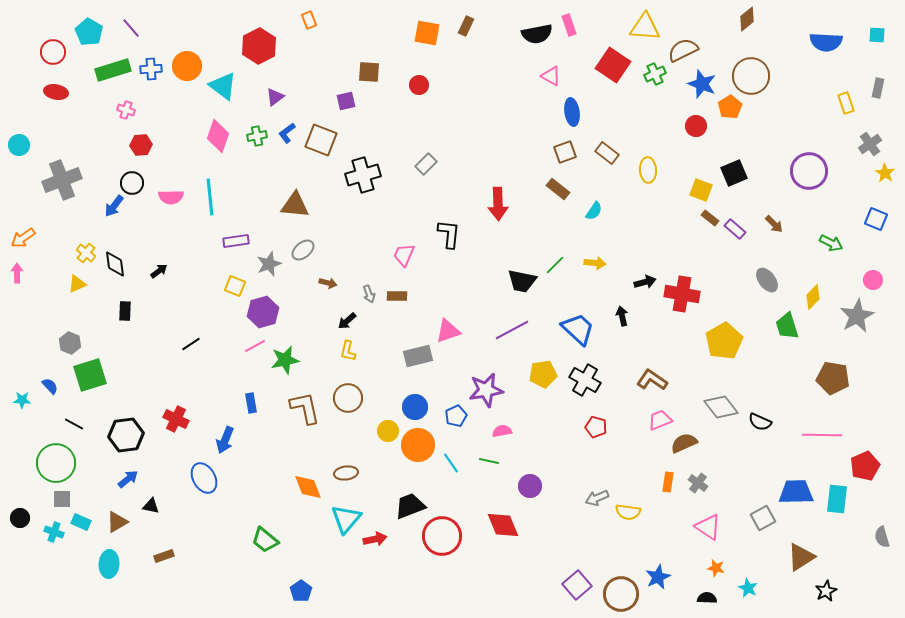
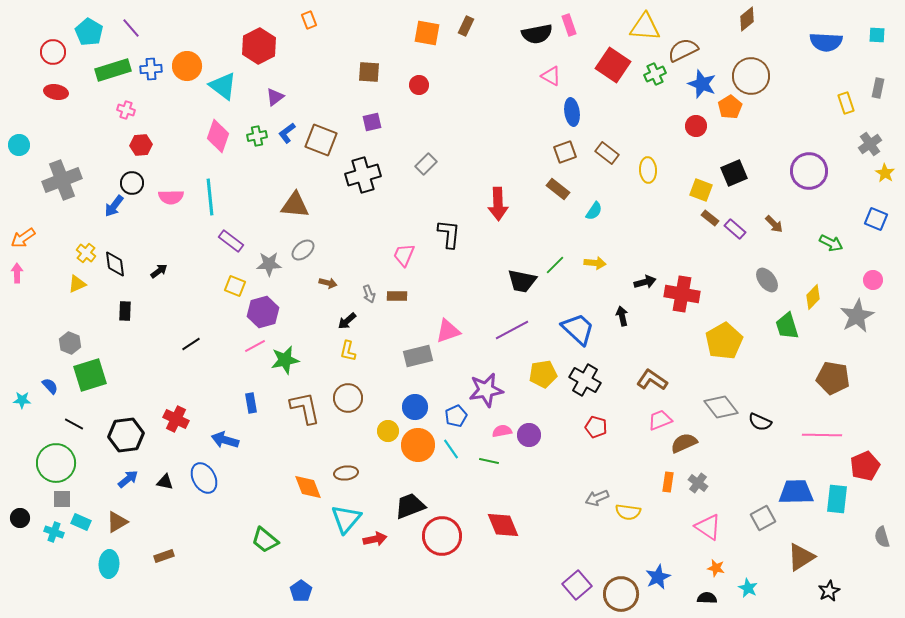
purple square at (346, 101): moved 26 px right, 21 px down
purple rectangle at (236, 241): moved 5 px left; rotated 45 degrees clockwise
gray star at (269, 264): rotated 20 degrees clockwise
blue arrow at (225, 440): rotated 84 degrees clockwise
cyan line at (451, 463): moved 14 px up
purple circle at (530, 486): moved 1 px left, 51 px up
black triangle at (151, 506): moved 14 px right, 24 px up
black star at (826, 591): moved 3 px right
